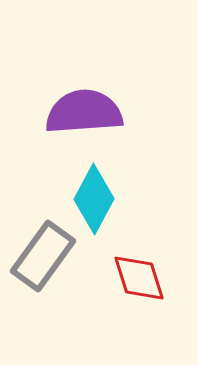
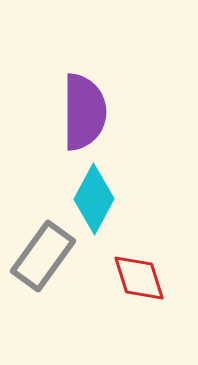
purple semicircle: rotated 94 degrees clockwise
